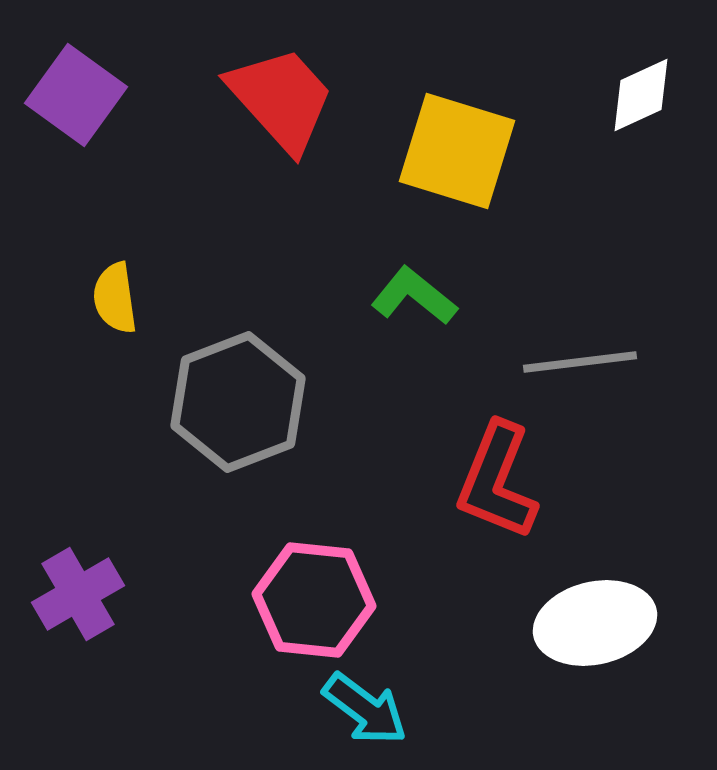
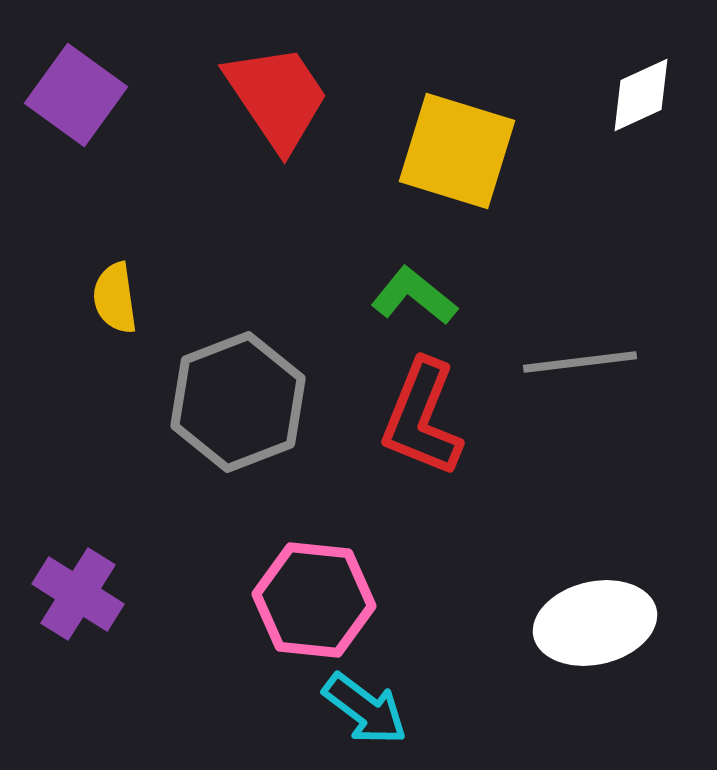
red trapezoid: moved 4 px left, 2 px up; rotated 8 degrees clockwise
red L-shape: moved 75 px left, 63 px up
purple cross: rotated 28 degrees counterclockwise
